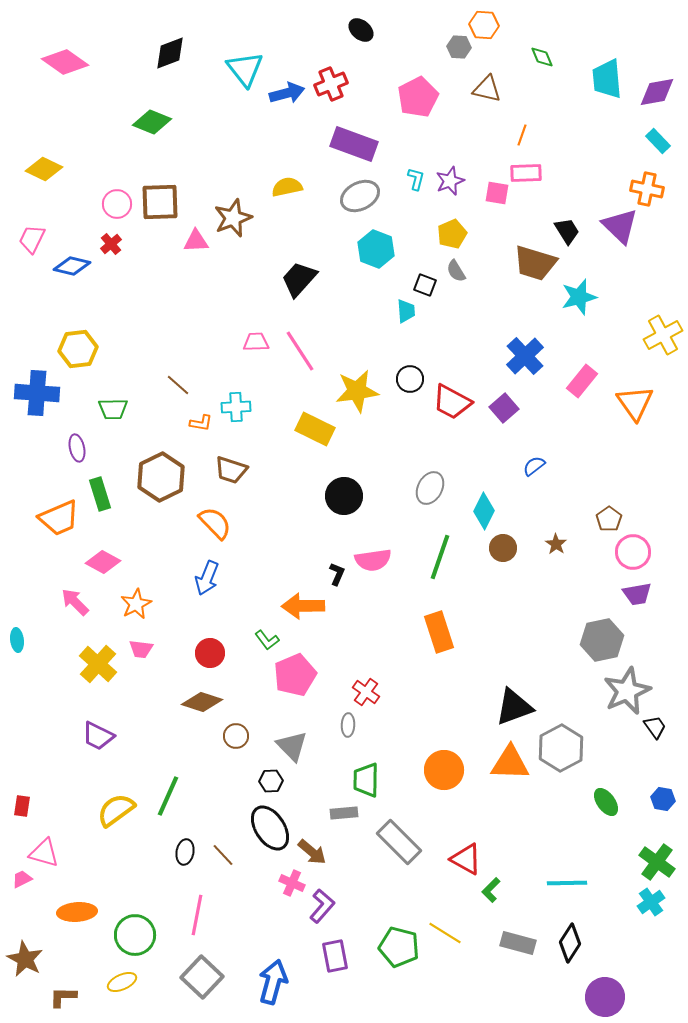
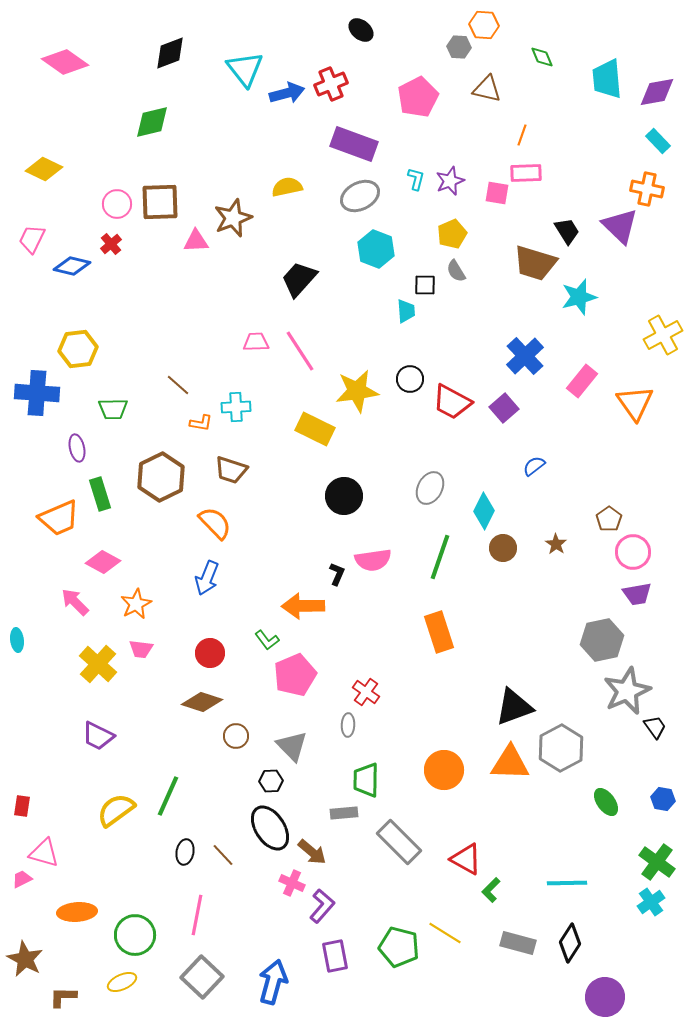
green diamond at (152, 122): rotated 36 degrees counterclockwise
black square at (425, 285): rotated 20 degrees counterclockwise
